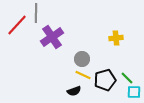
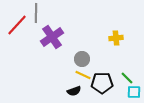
black pentagon: moved 3 px left, 3 px down; rotated 15 degrees clockwise
